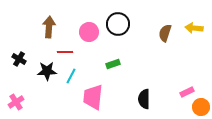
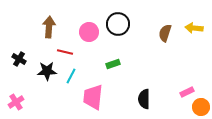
red line: rotated 14 degrees clockwise
